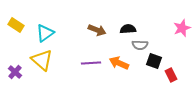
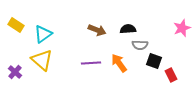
cyan triangle: moved 2 px left, 1 px down
orange arrow: rotated 30 degrees clockwise
